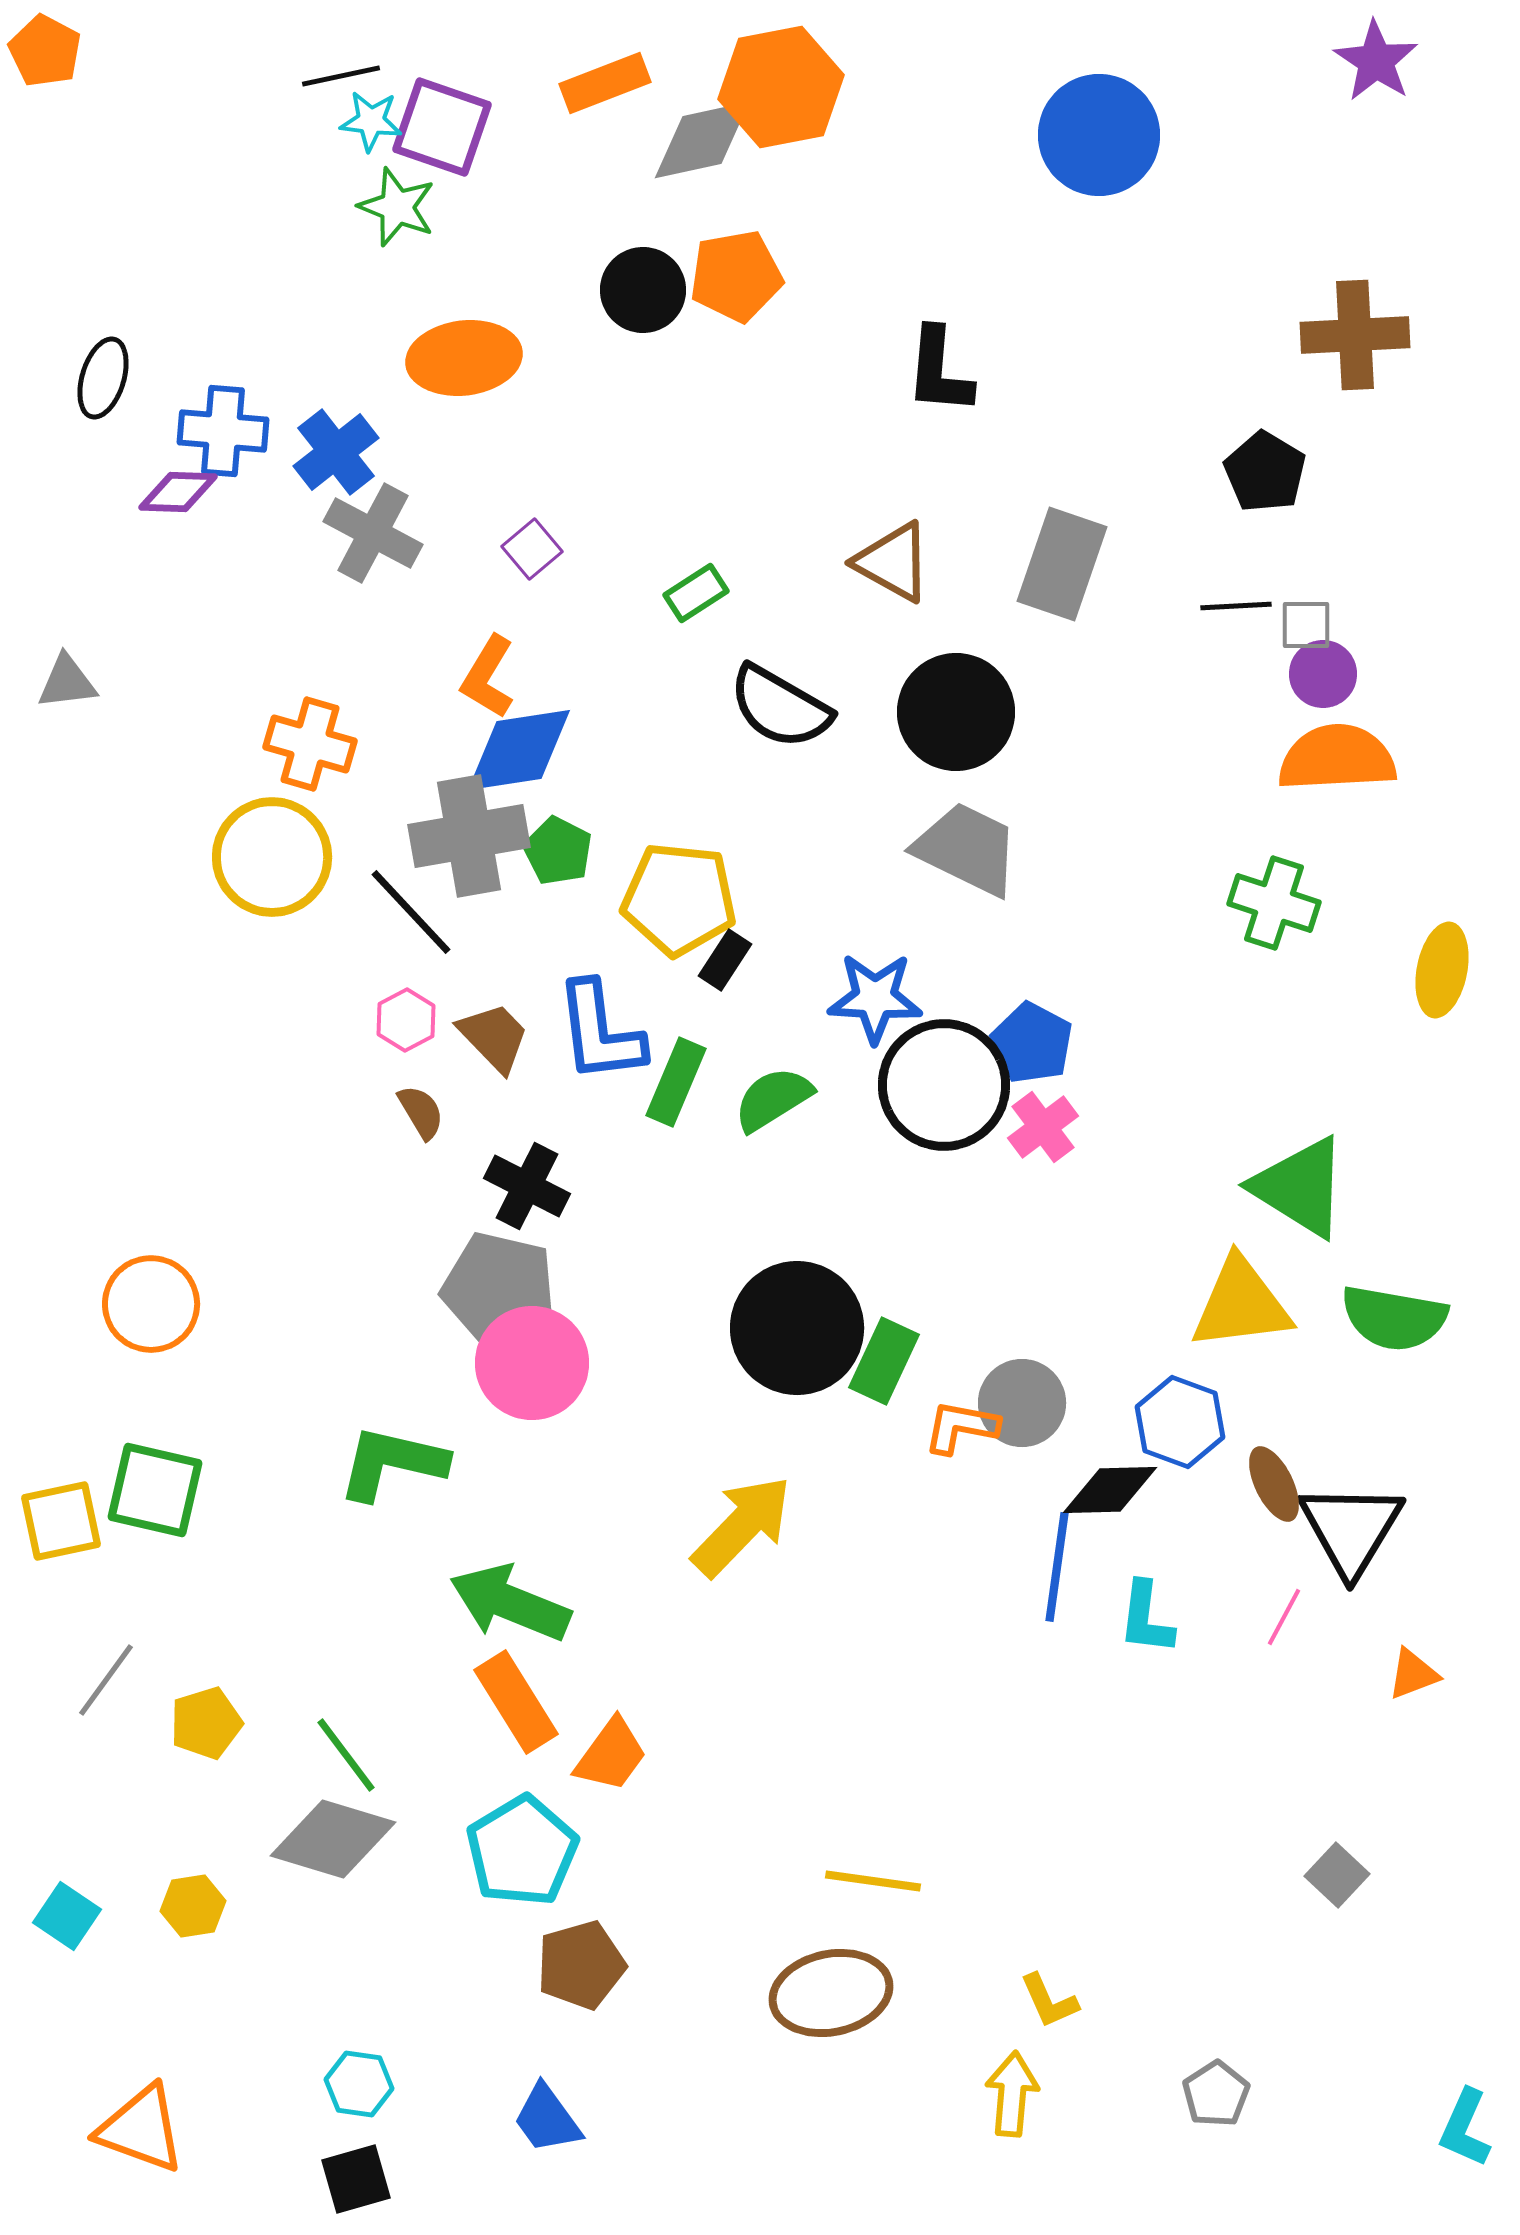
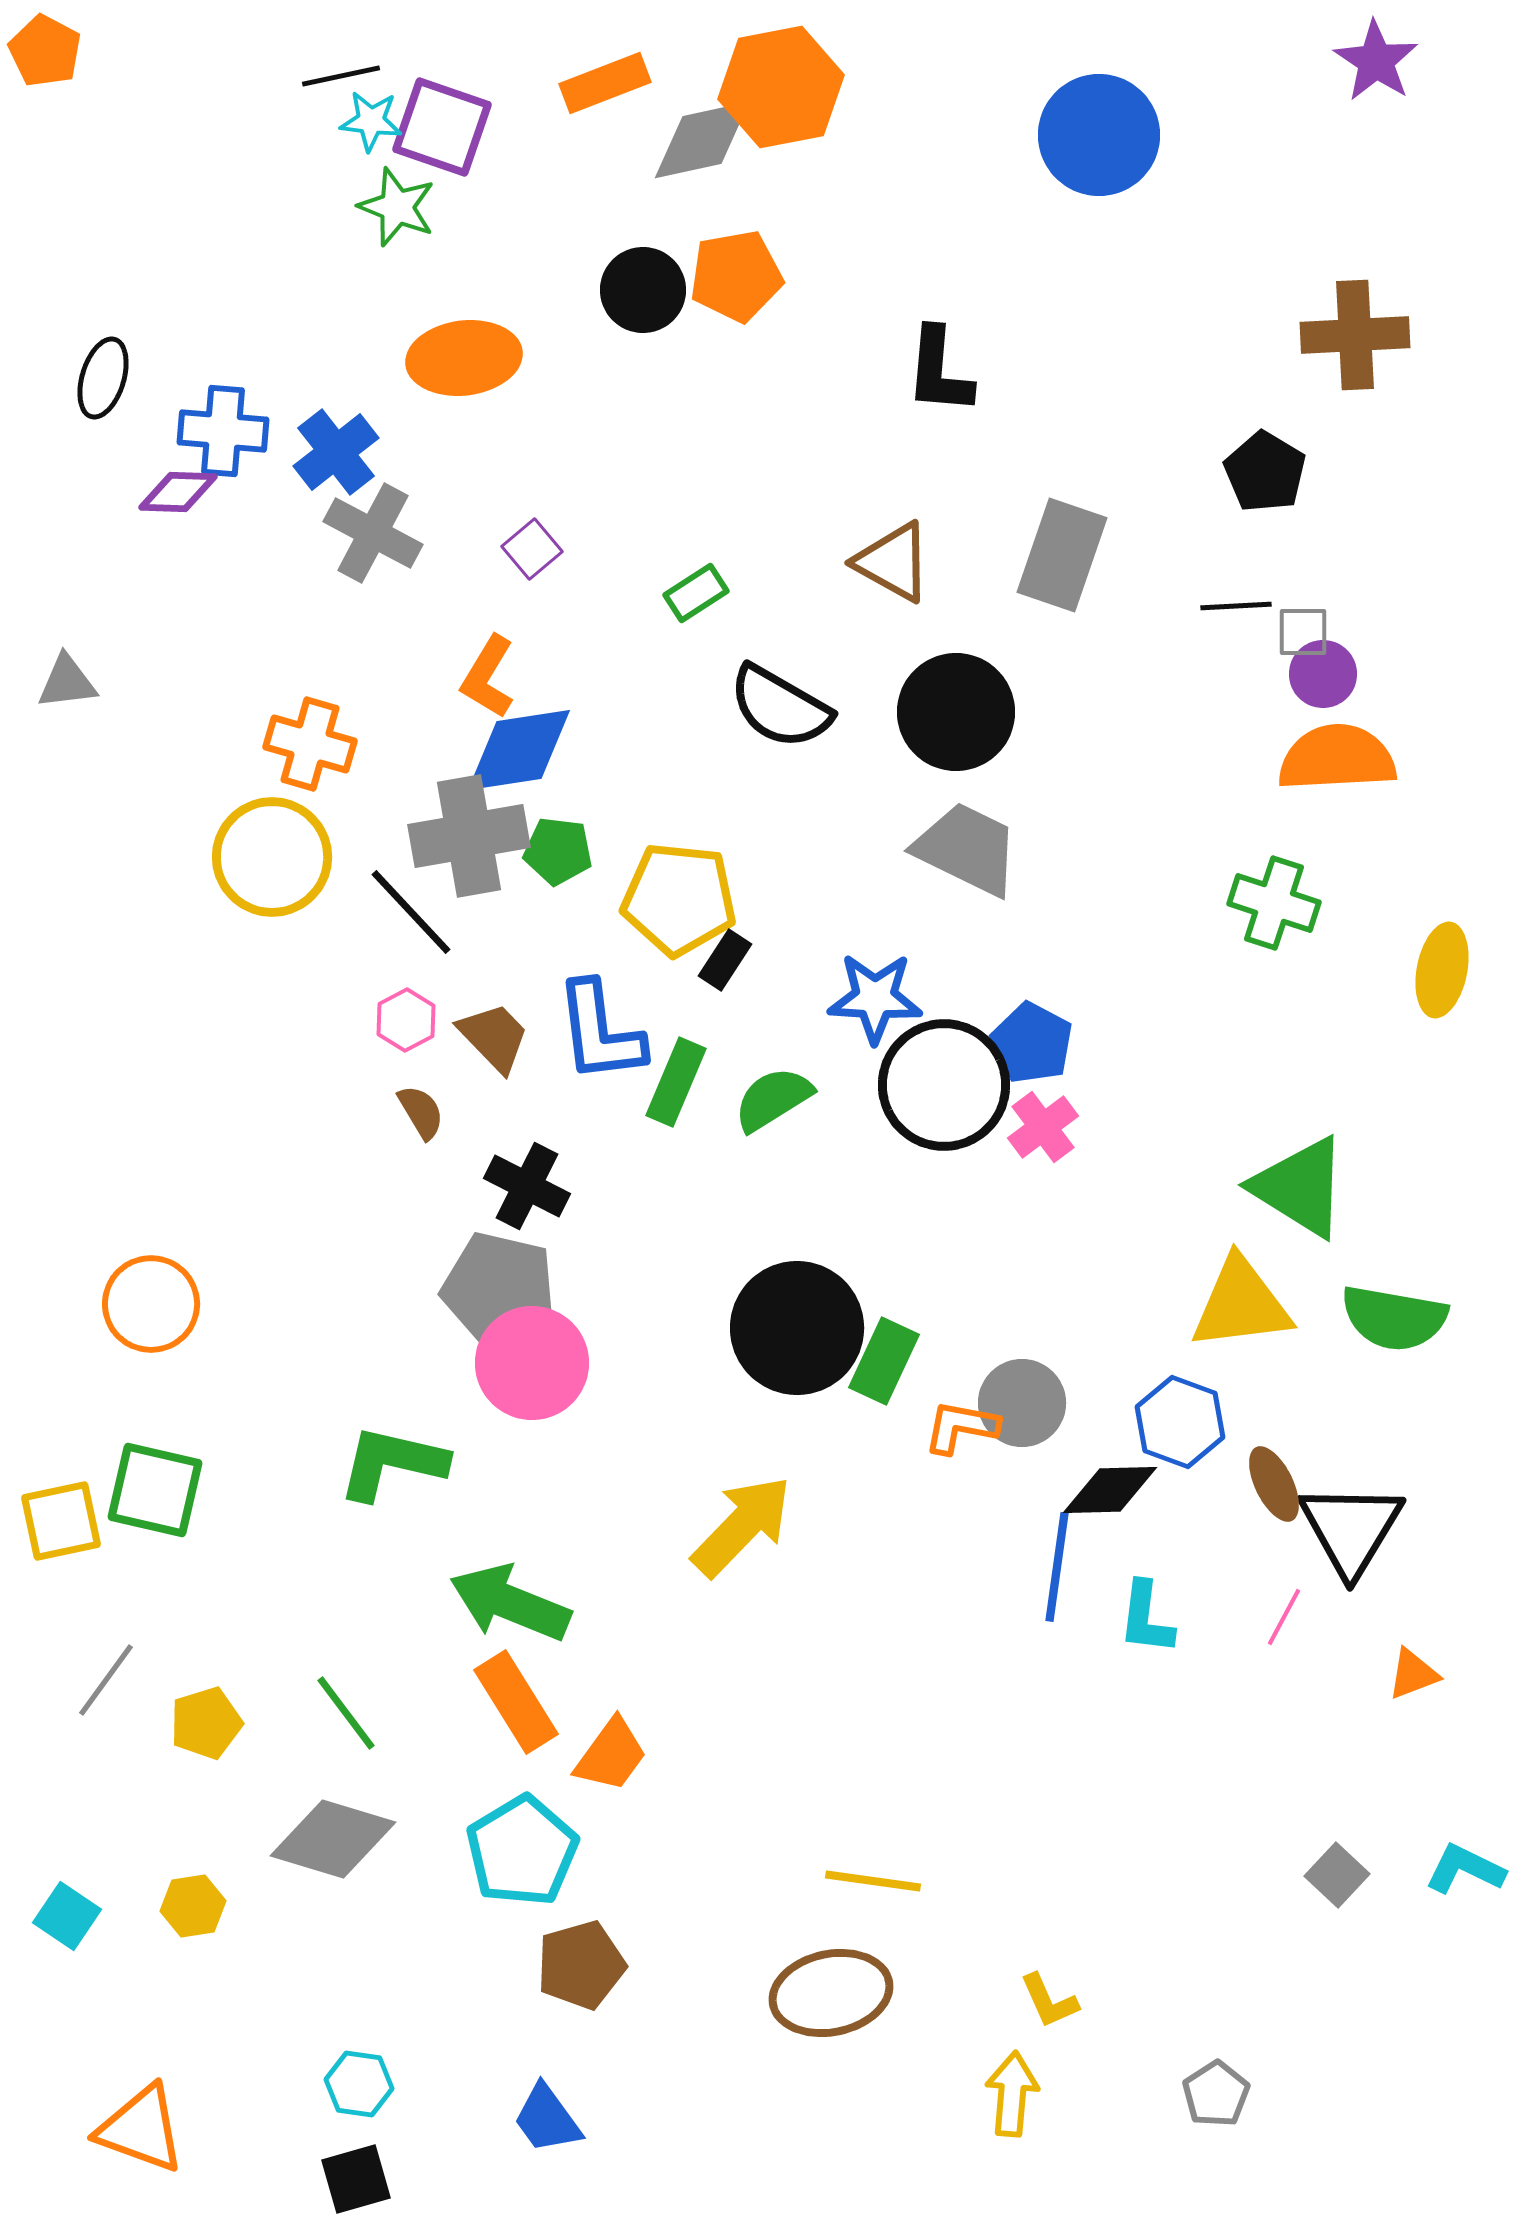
gray rectangle at (1062, 564): moved 9 px up
gray square at (1306, 625): moved 3 px left, 7 px down
green pentagon at (558, 851): rotated 20 degrees counterclockwise
green line at (346, 1755): moved 42 px up
cyan L-shape at (1465, 2128): moved 259 px up; rotated 92 degrees clockwise
